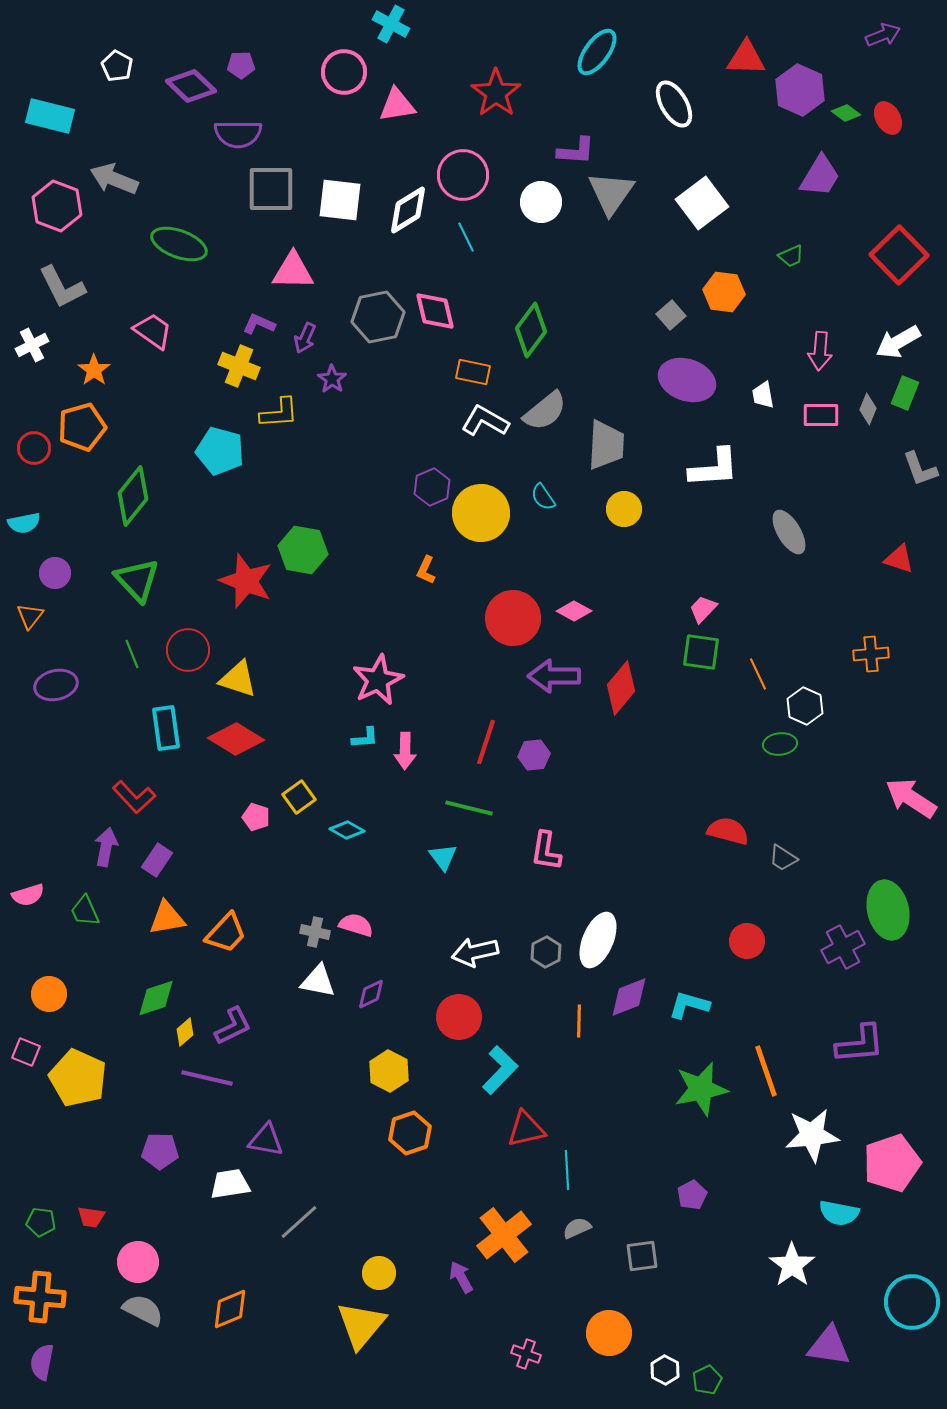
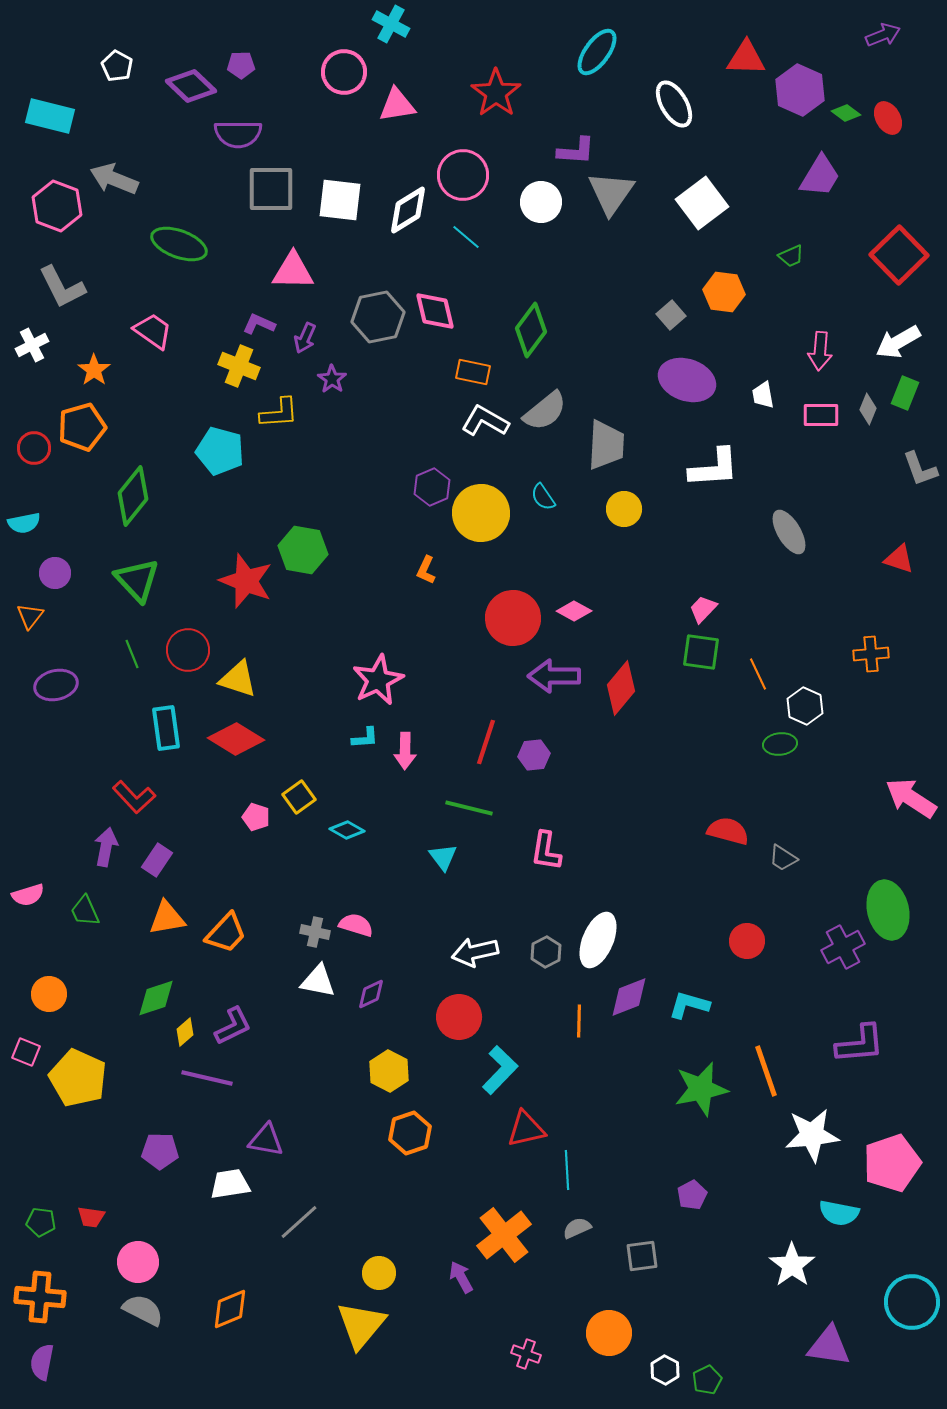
cyan line at (466, 237): rotated 24 degrees counterclockwise
